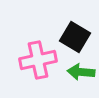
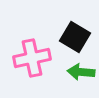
pink cross: moved 6 px left, 2 px up
